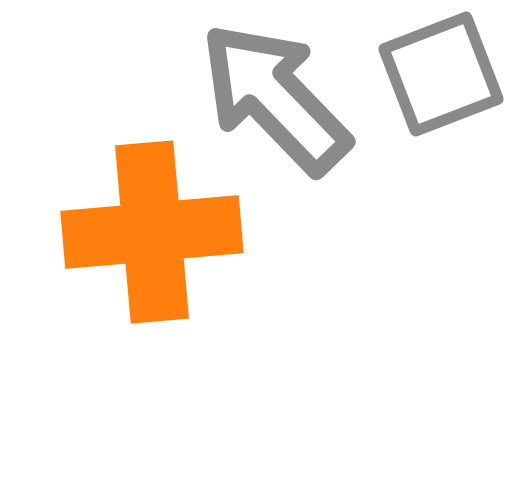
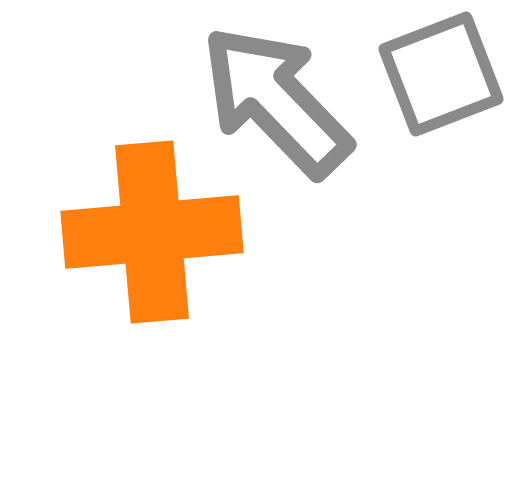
gray arrow: moved 1 px right, 3 px down
